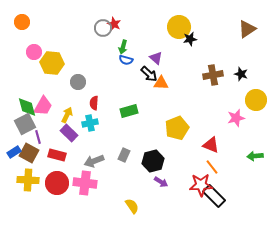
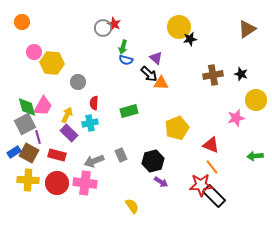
gray rectangle at (124, 155): moved 3 px left; rotated 48 degrees counterclockwise
